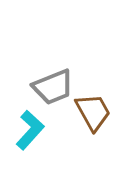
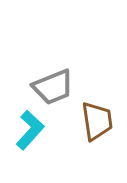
brown trapezoid: moved 4 px right, 9 px down; rotated 21 degrees clockwise
